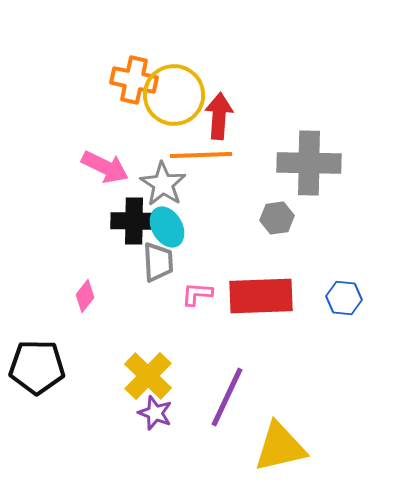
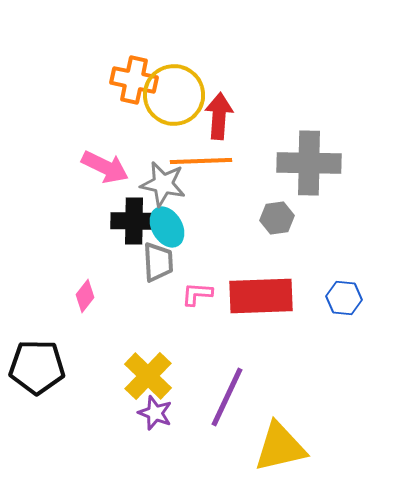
orange line: moved 6 px down
gray star: rotated 21 degrees counterclockwise
